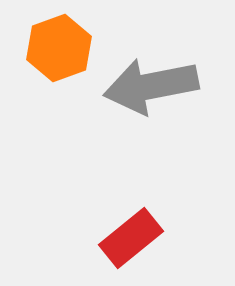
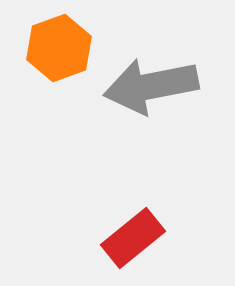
red rectangle: moved 2 px right
